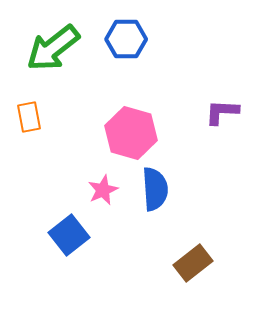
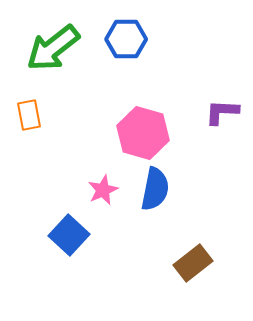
orange rectangle: moved 2 px up
pink hexagon: moved 12 px right
blue semicircle: rotated 15 degrees clockwise
blue square: rotated 9 degrees counterclockwise
